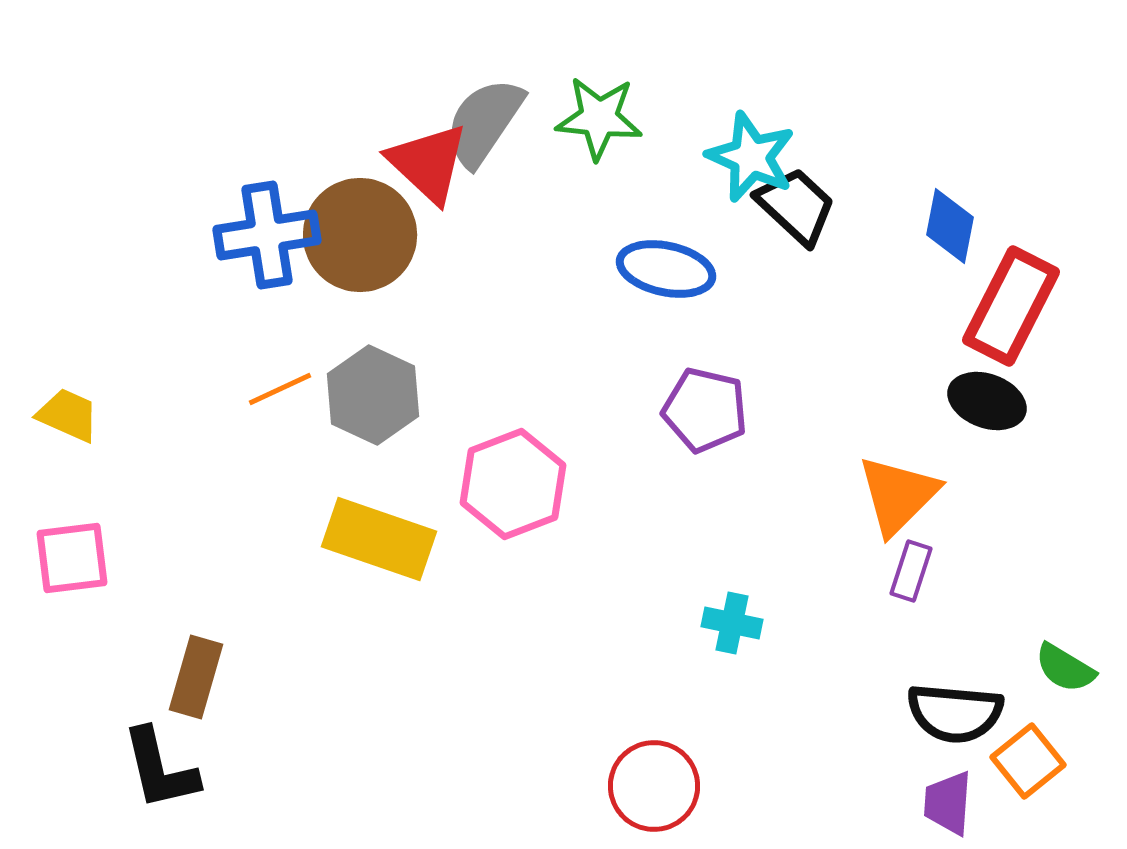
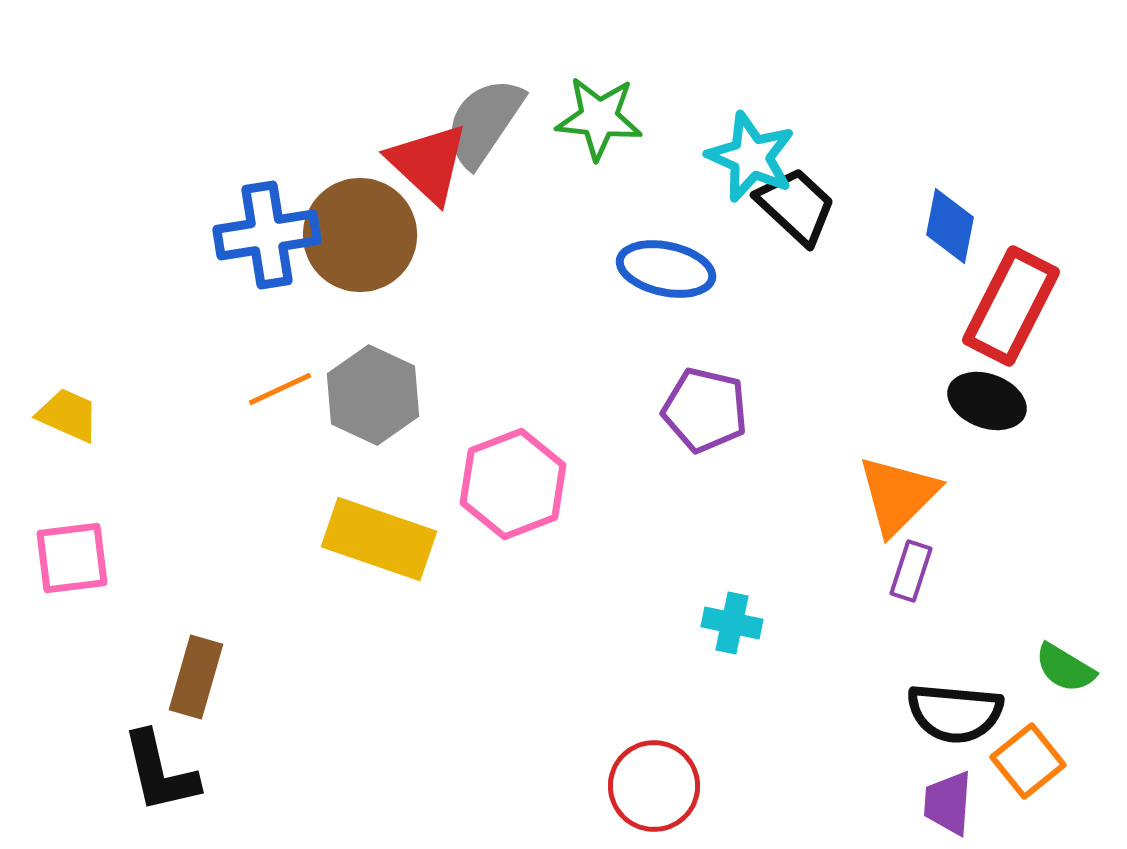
black L-shape: moved 3 px down
